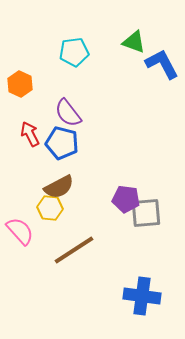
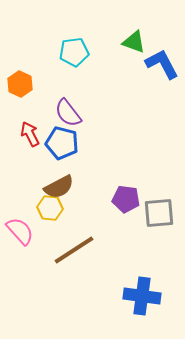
gray square: moved 13 px right
